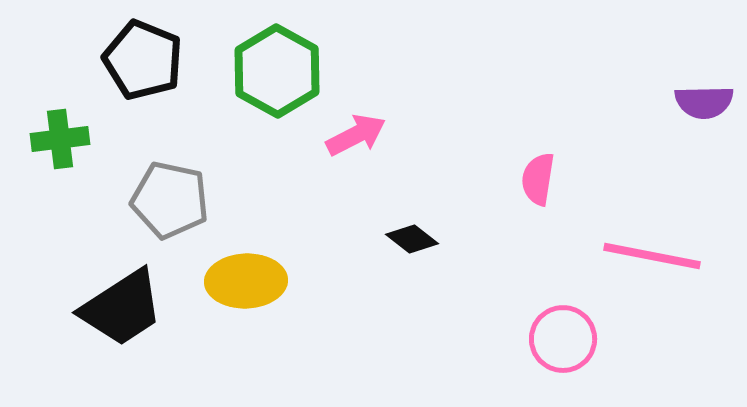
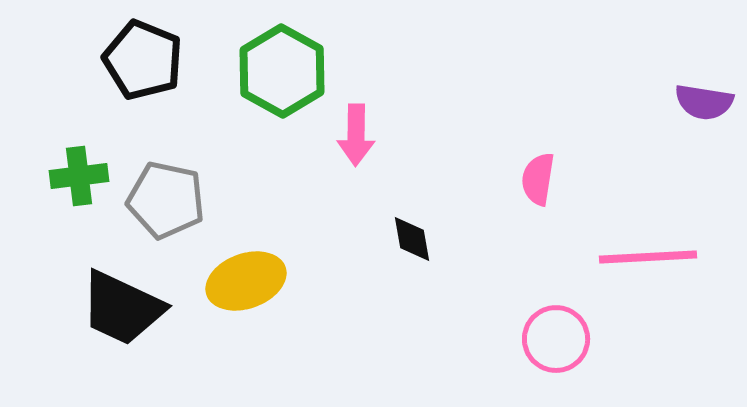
green hexagon: moved 5 px right
purple semicircle: rotated 10 degrees clockwise
pink arrow: rotated 118 degrees clockwise
green cross: moved 19 px right, 37 px down
gray pentagon: moved 4 px left
black diamond: rotated 42 degrees clockwise
pink line: moved 4 px left, 1 px down; rotated 14 degrees counterclockwise
yellow ellipse: rotated 18 degrees counterclockwise
black trapezoid: rotated 58 degrees clockwise
pink circle: moved 7 px left
